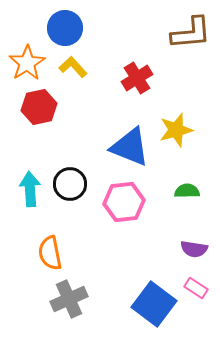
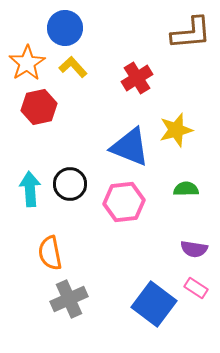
green semicircle: moved 1 px left, 2 px up
